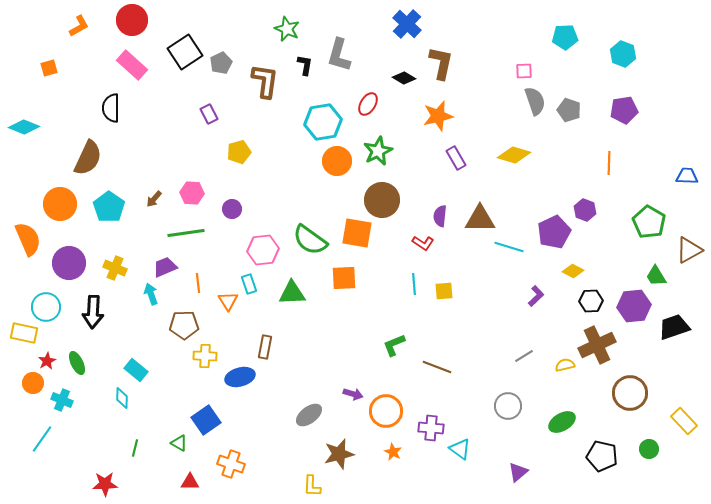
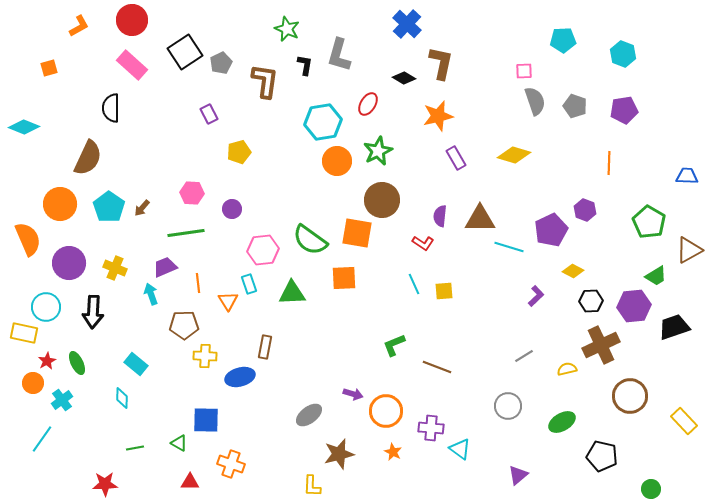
cyan pentagon at (565, 37): moved 2 px left, 3 px down
gray pentagon at (569, 110): moved 6 px right, 4 px up
brown arrow at (154, 199): moved 12 px left, 9 px down
purple pentagon at (554, 232): moved 3 px left, 2 px up
green trapezoid at (656, 276): rotated 90 degrees counterclockwise
cyan line at (414, 284): rotated 20 degrees counterclockwise
brown cross at (597, 345): moved 4 px right
yellow semicircle at (565, 365): moved 2 px right, 4 px down
cyan rectangle at (136, 370): moved 6 px up
brown circle at (630, 393): moved 3 px down
cyan cross at (62, 400): rotated 30 degrees clockwise
blue square at (206, 420): rotated 36 degrees clockwise
green line at (135, 448): rotated 66 degrees clockwise
green circle at (649, 449): moved 2 px right, 40 px down
purple triangle at (518, 472): moved 3 px down
